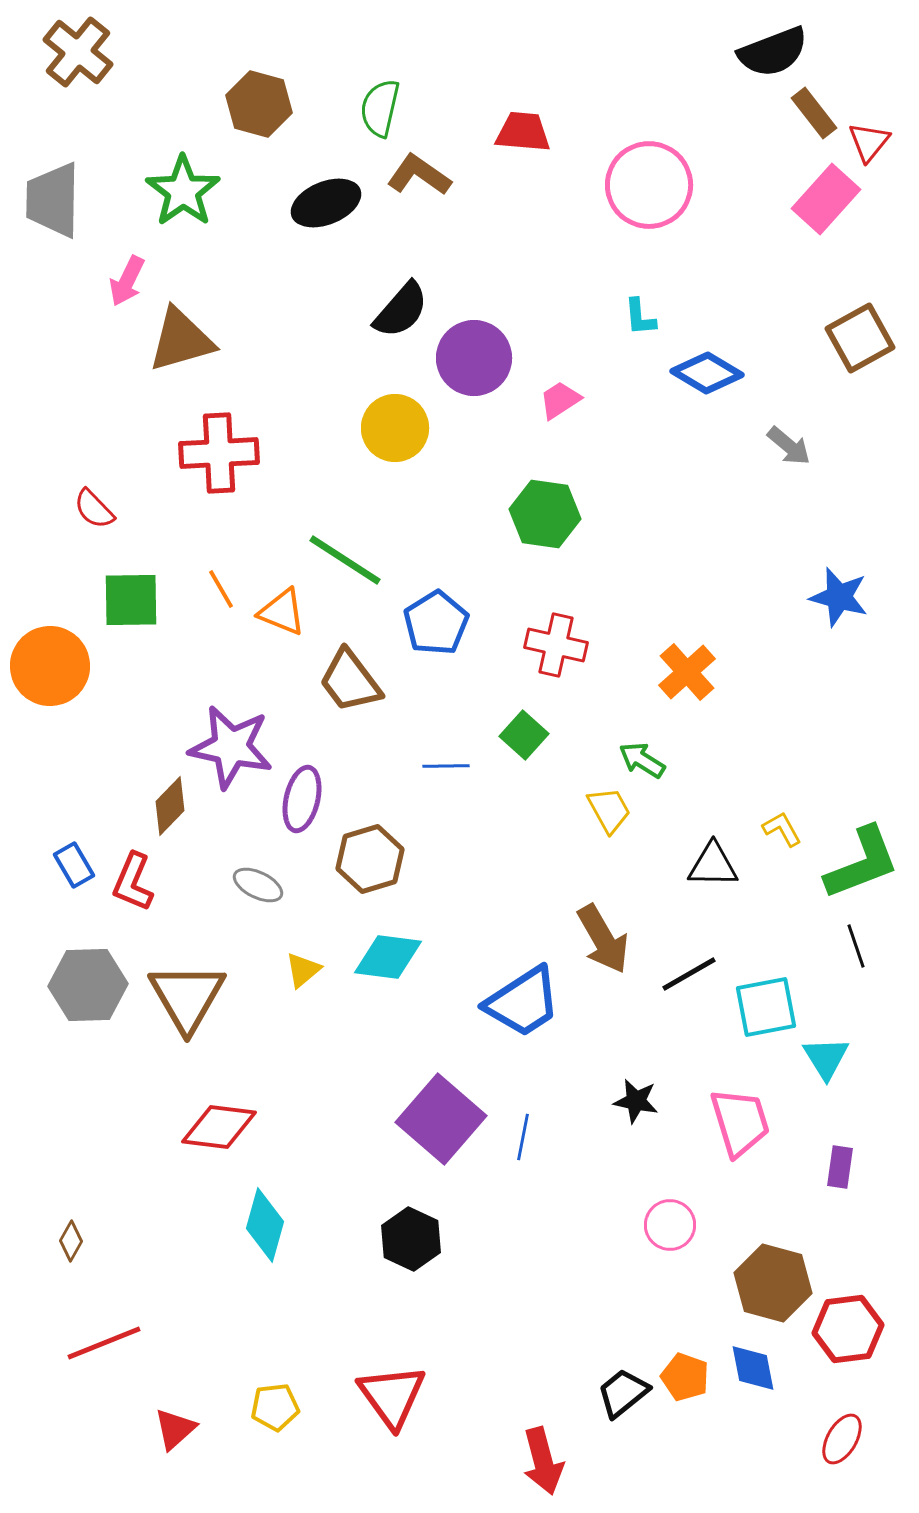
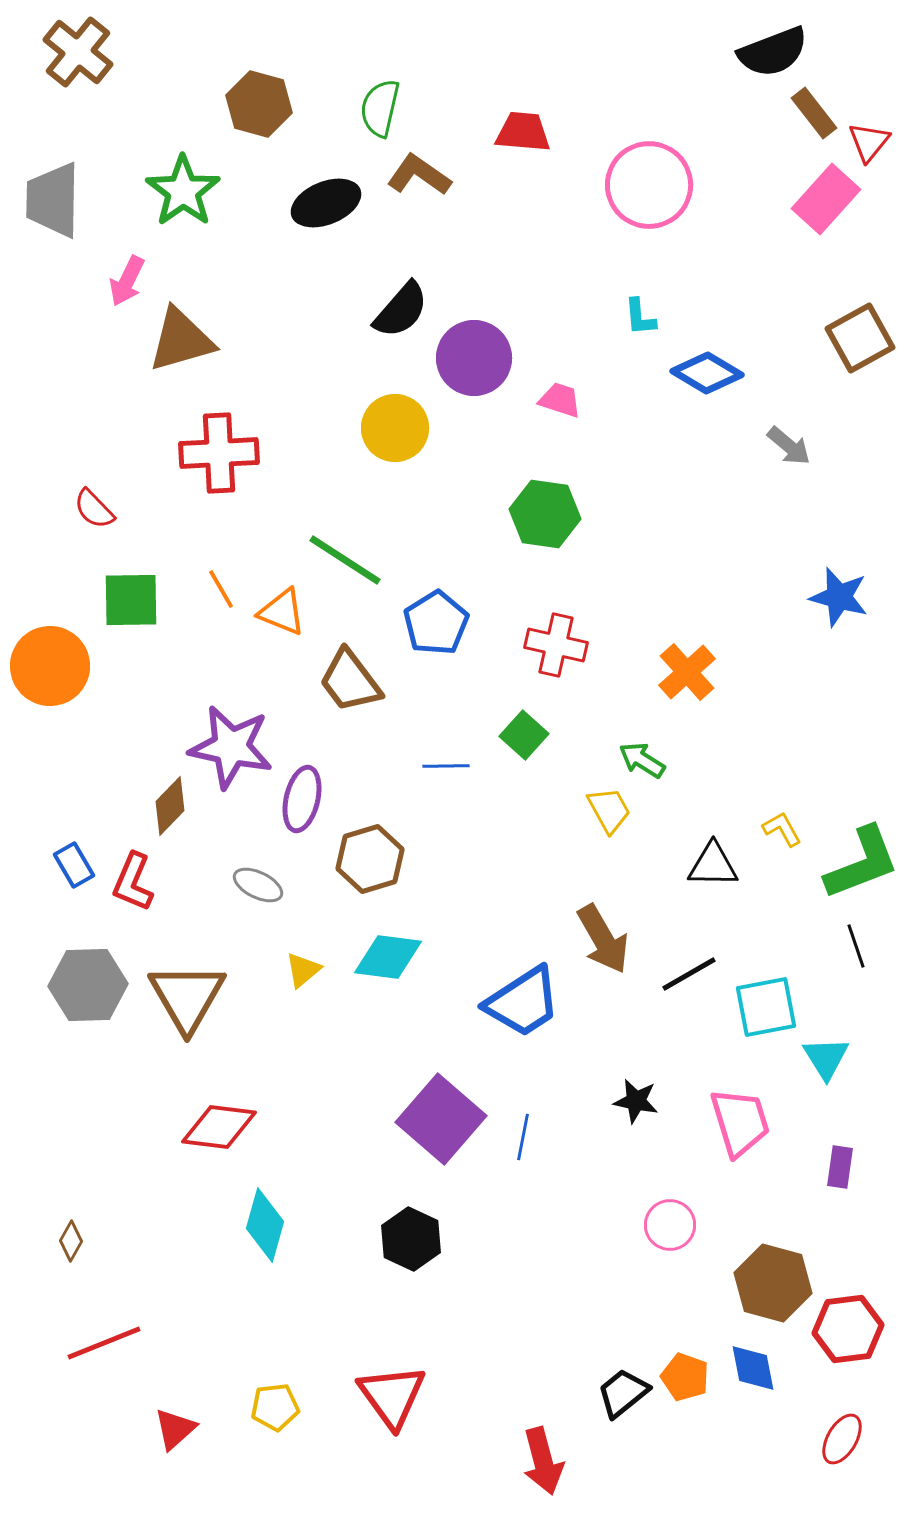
pink trapezoid at (560, 400): rotated 51 degrees clockwise
